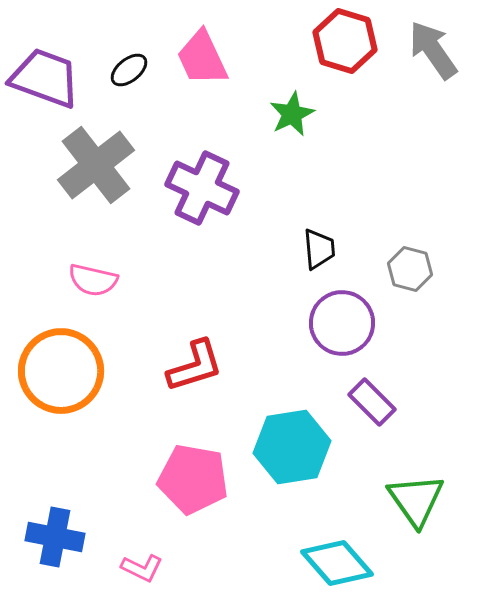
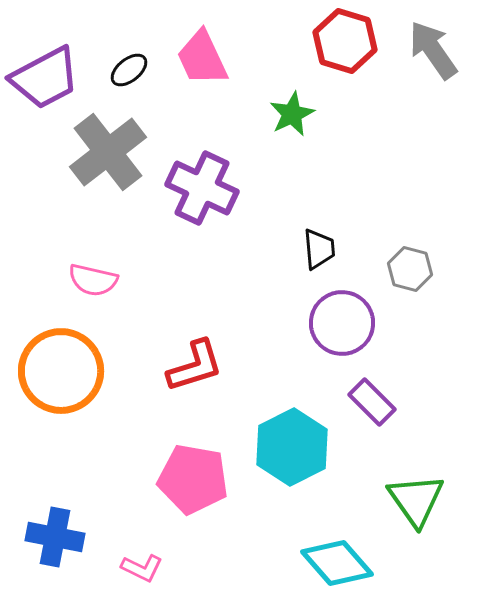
purple trapezoid: rotated 132 degrees clockwise
gray cross: moved 12 px right, 13 px up
cyan hexagon: rotated 18 degrees counterclockwise
